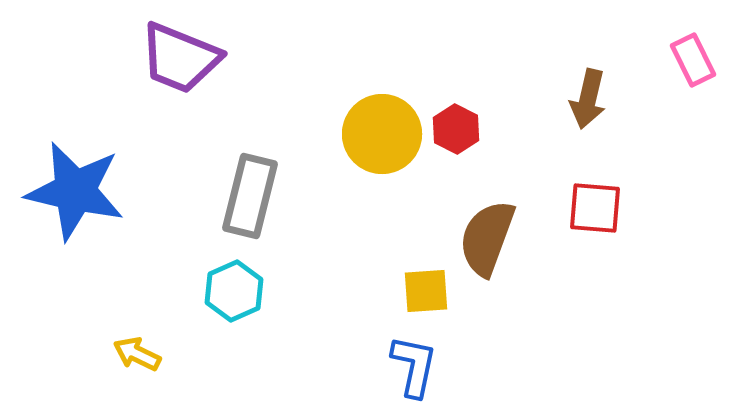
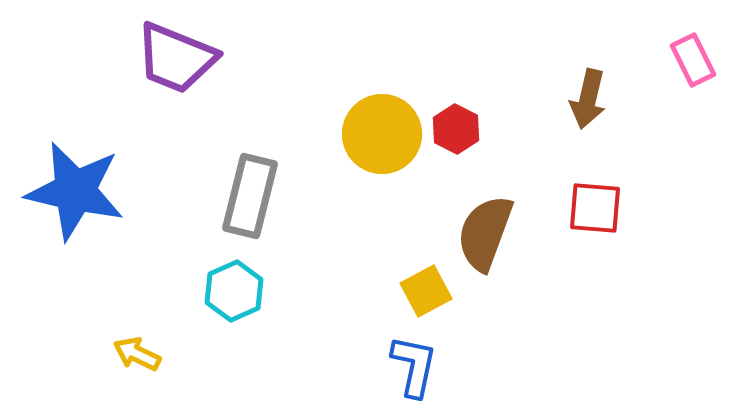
purple trapezoid: moved 4 px left
brown semicircle: moved 2 px left, 5 px up
yellow square: rotated 24 degrees counterclockwise
